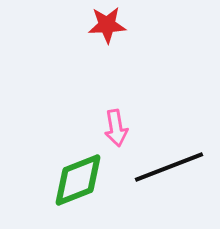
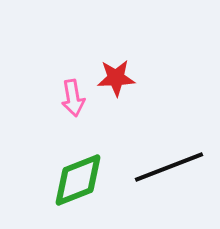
red star: moved 9 px right, 53 px down
pink arrow: moved 43 px left, 30 px up
